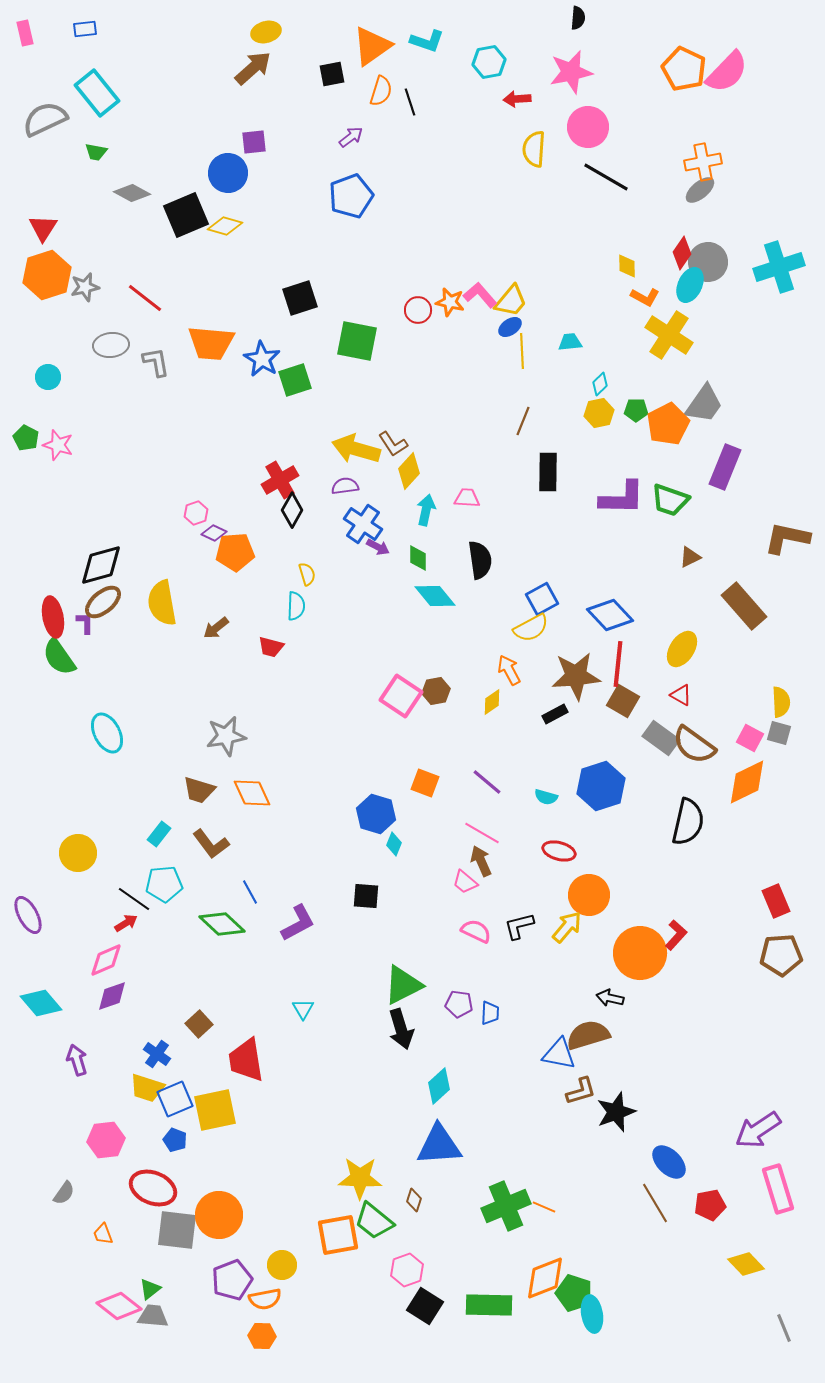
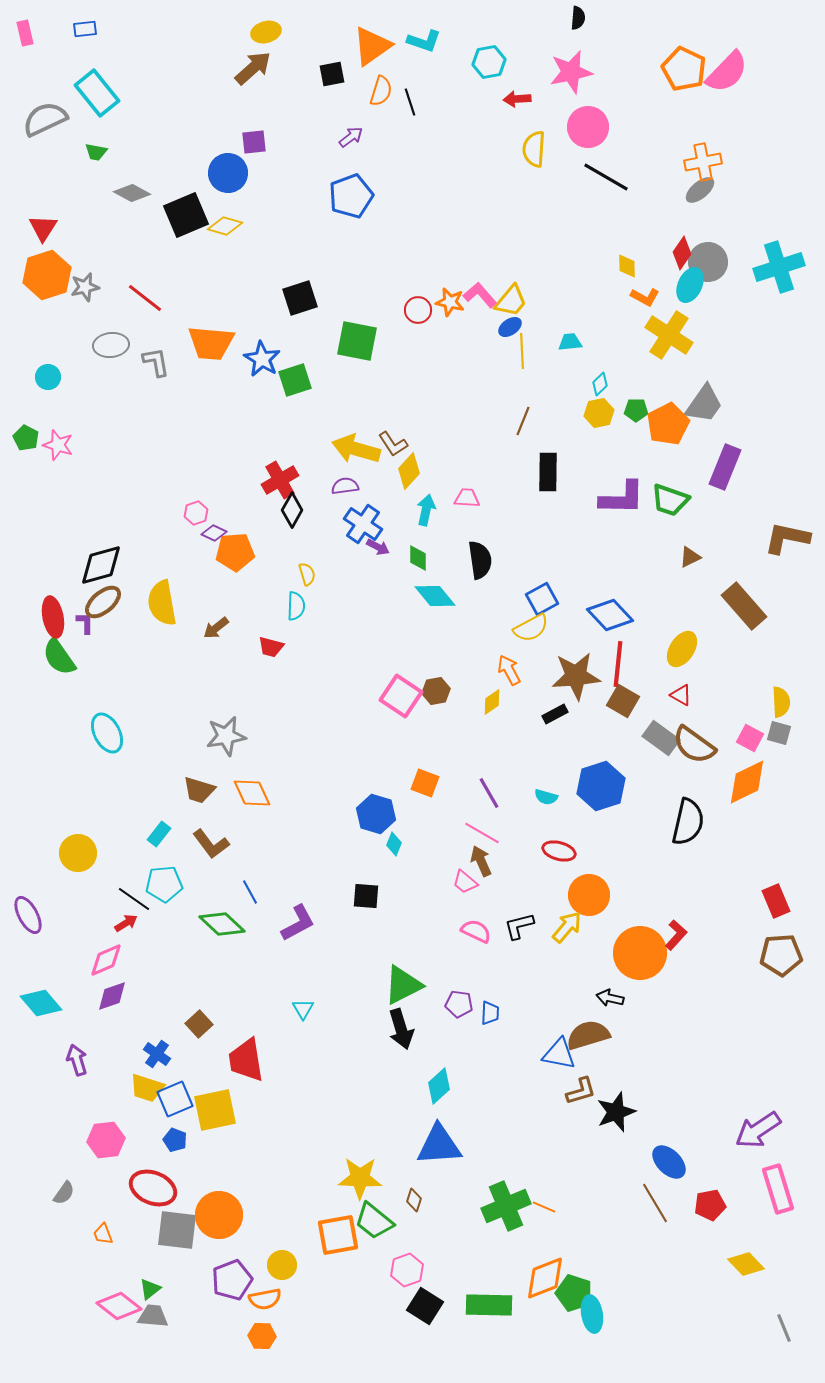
cyan L-shape at (427, 41): moved 3 px left
purple line at (487, 782): moved 2 px right, 11 px down; rotated 20 degrees clockwise
